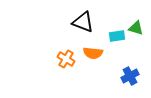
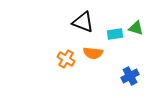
cyan rectangle: moved 2 px left, 2 px up
